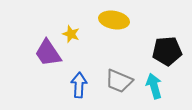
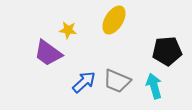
yellow ellipse: rotated 68 degrees counterclockwise
yellow star: moved 3 px left, 4 px up; rotated 12 degrees counterclockwise
purple trapezoid: rotated 20 degrees counterclockwise
gray trapezoid: moved 2 px left
blue arrow: moved 5 px right, 3 px up; rotated 45 degrees clockwise
